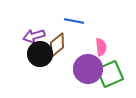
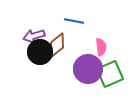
black circle: moved 2 px up
